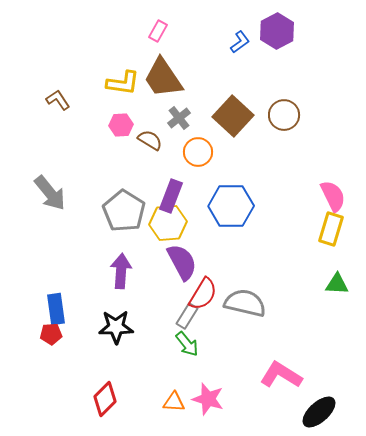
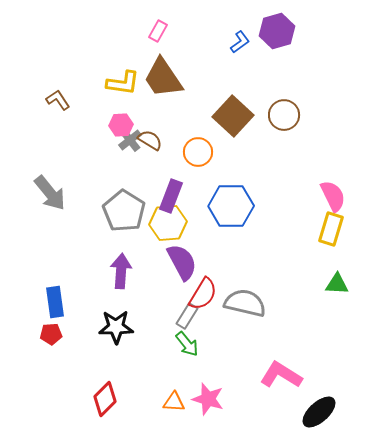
purple hexagon: rotated 12 degrees clockwise
gray cross: moved 49 px left, 22 px down
blue rectangle: moved 1 px left, 7 px up
